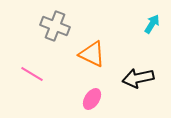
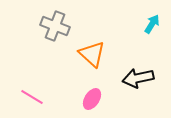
orange triangle: rotated 16 degrees clockwise
pink line: moved 23 px down
